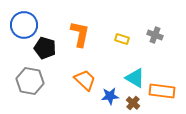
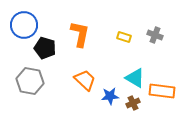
yellow rectangle: moved 2 px right, 2 px up
brown cross: rotated 24 degrees clockwise
